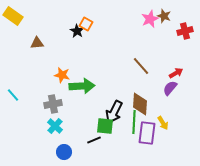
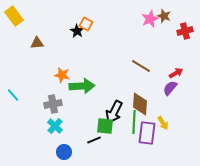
yellow rectangle: moved 1 px right; rotated 18 degrees clockwise
brown line: rotated 18 degrees counterclockwise
